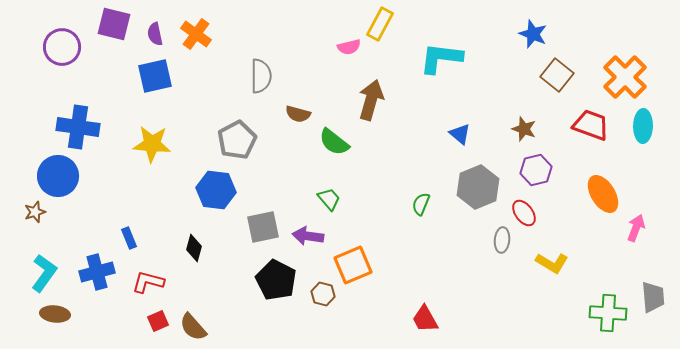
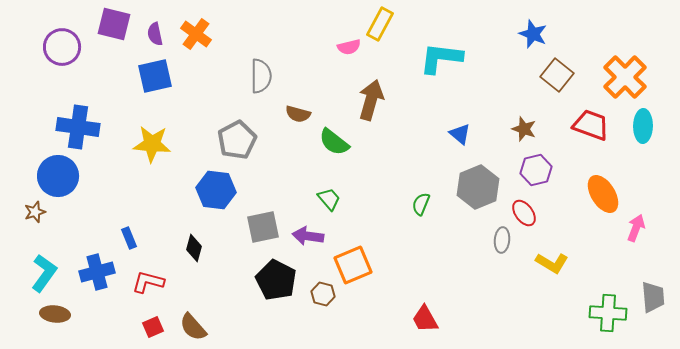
red square at (158, 321): moved 5 px left, 6 px down
